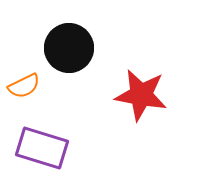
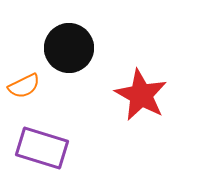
red star: rotated 18 degrees clockwise
